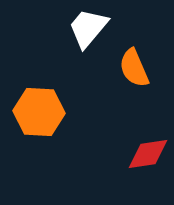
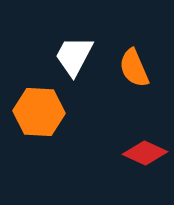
white trapezoid: moved 14 px left, 28 px down; rotated 12 degrees counterclockwise
red diamond: moved 3 px left, 1 px up; rotated 33 degrees clockwise
